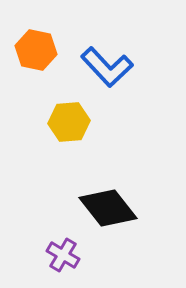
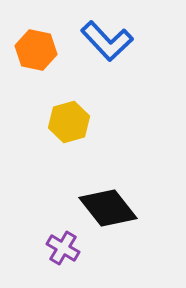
blue L-shape: moved 26 px up
yellow hexagon: rotated 12 degrees counterclockwise
purple cross: moved 7 px up
